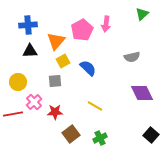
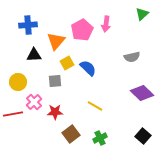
black triangle: moved 4 px right, 4 px down
yellow square: moved 4 px right, 2 px down
purple diamond: rotated 20 degrees counterclockwise
black square: moved 8 px left, 1 px down
